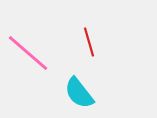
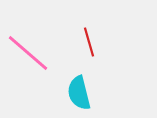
cyan semicircle: rotated 24 degrees clockwise
